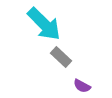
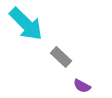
cyan arrow: moved 18 px left
